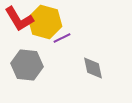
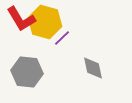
red L-shape: moved 2 px right
purple line: rotated 18 degrees counterclockwise
gray hexagon: moved 7 px down
